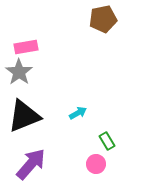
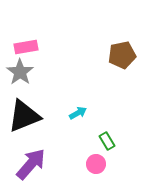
brown pentagon: moved 19 px right, 36 px down
gray star: moved 1 px right
